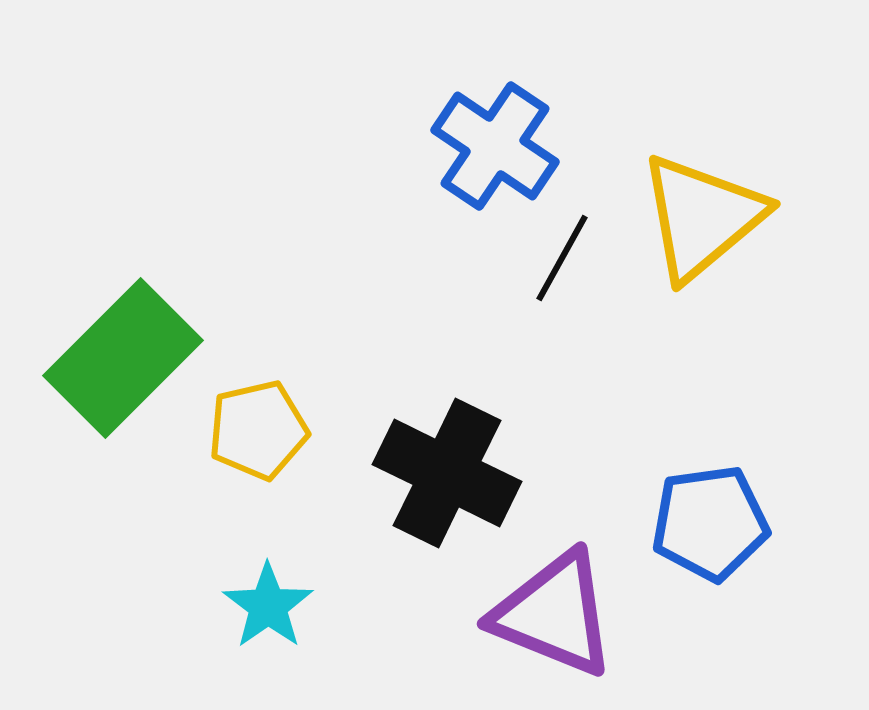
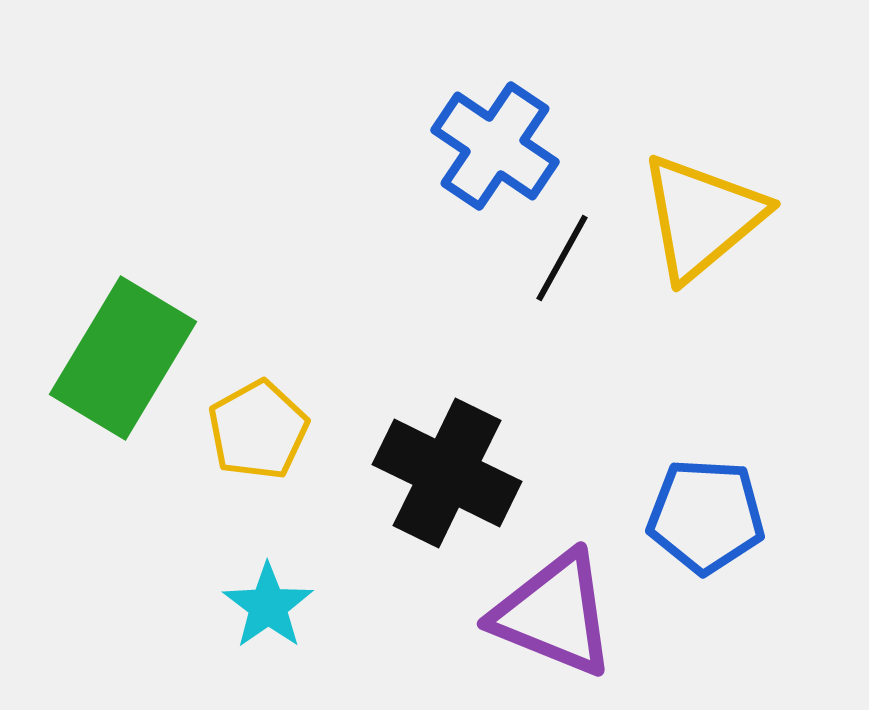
green rectangle: rotated 14 degrees counterclockwise
yellow pentagon: rotated 16 degrees counterclockwise
blue pentagon: moved 4 px left, 7 px up; rotated 11 degrees clockwise
